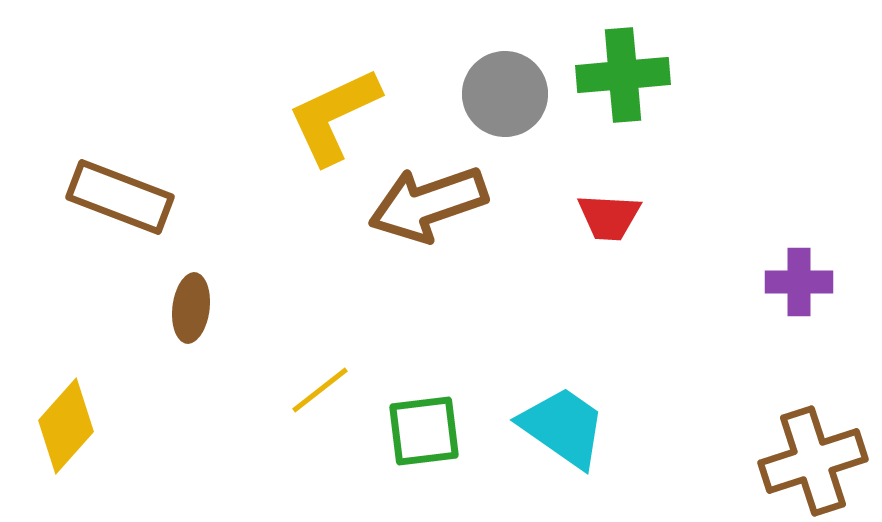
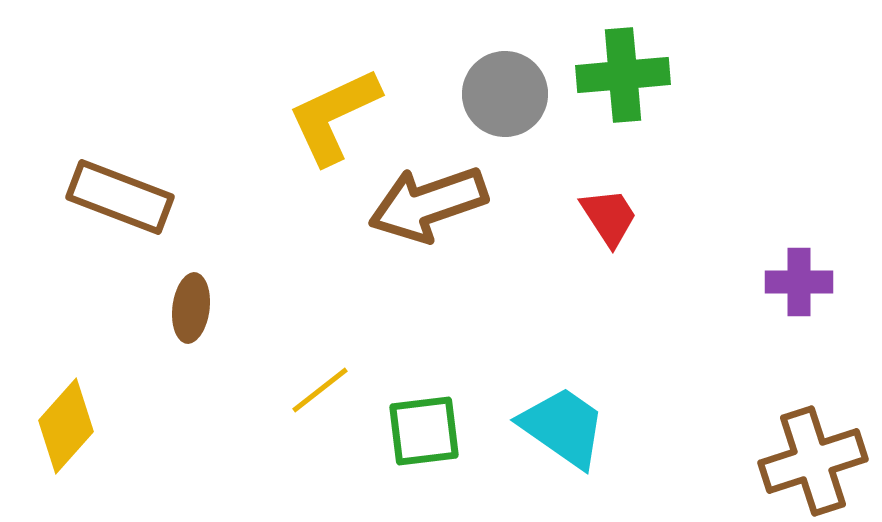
red trapezoid: rotated 126 degrees counterclockwise
